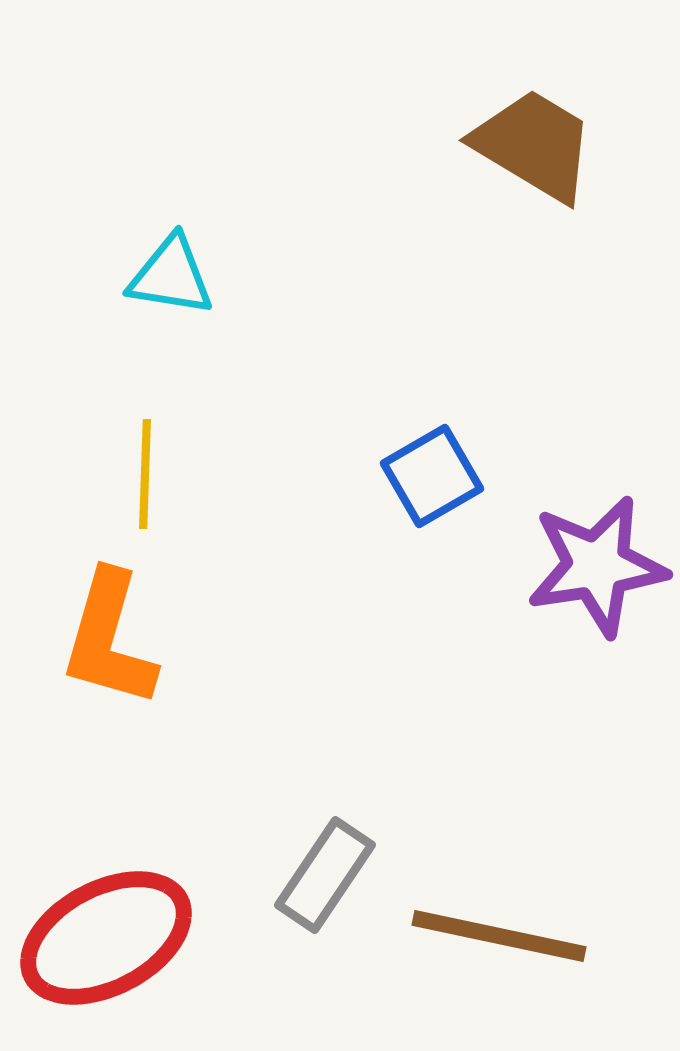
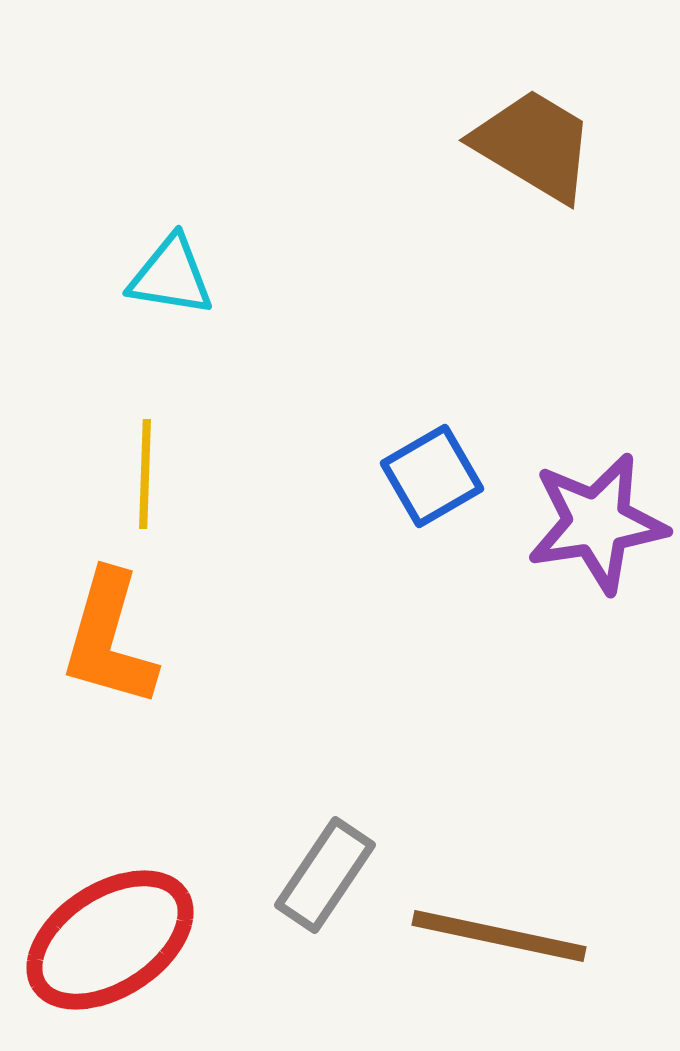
purple star: moved 43 px up
red ellipse: moved 4 px right, 2 px down; rotated 5 degrees counterclockwise
